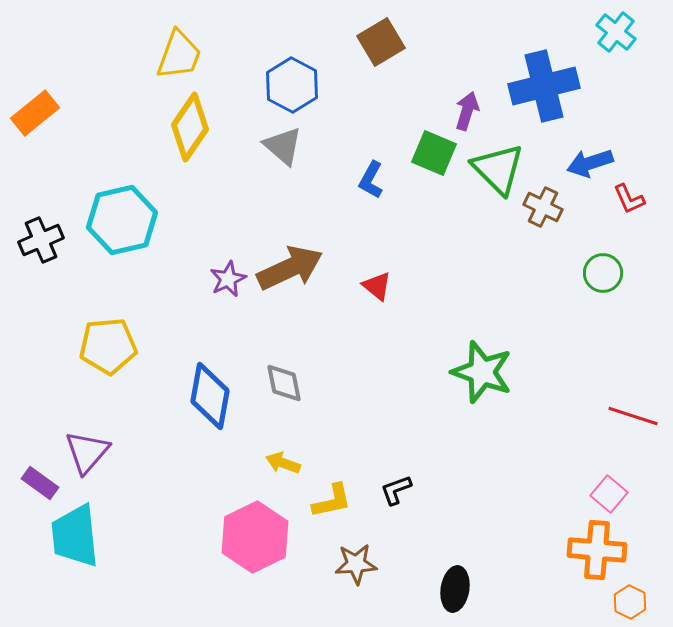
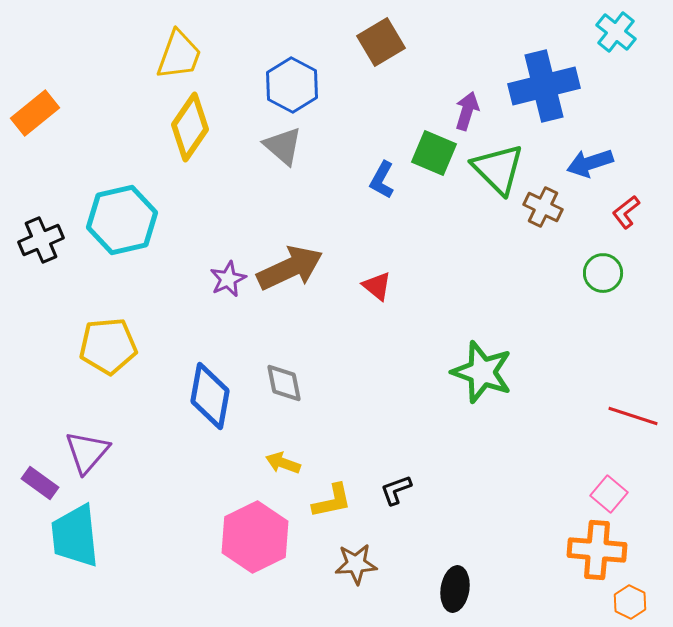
blue L-shape: moved 11 px right
red L-shape: moved 3 px left, 13 px down; rotated 76 degrees clockwise
